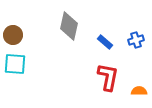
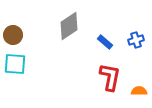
gray diamond: rotated 44 degrees clockwise
red L-shape: moved 2 px right
